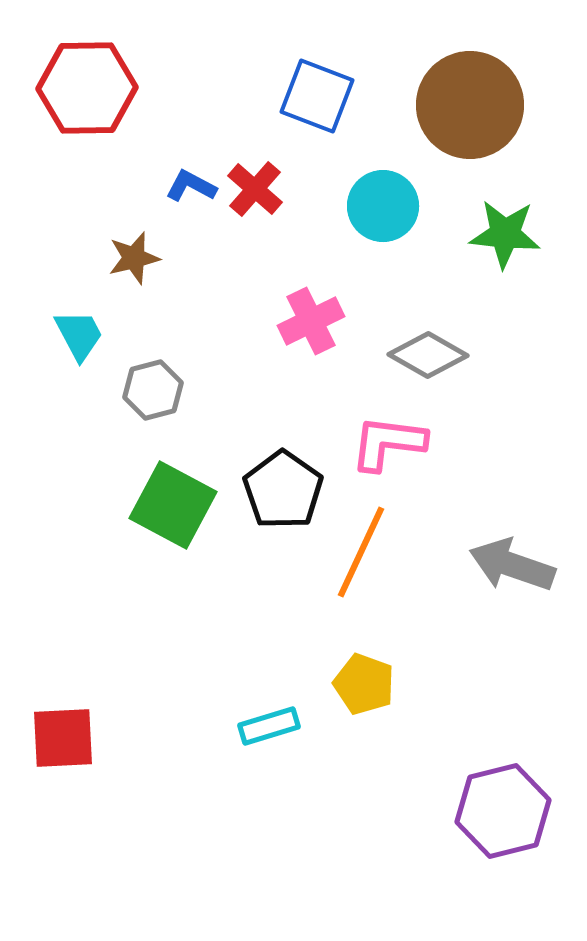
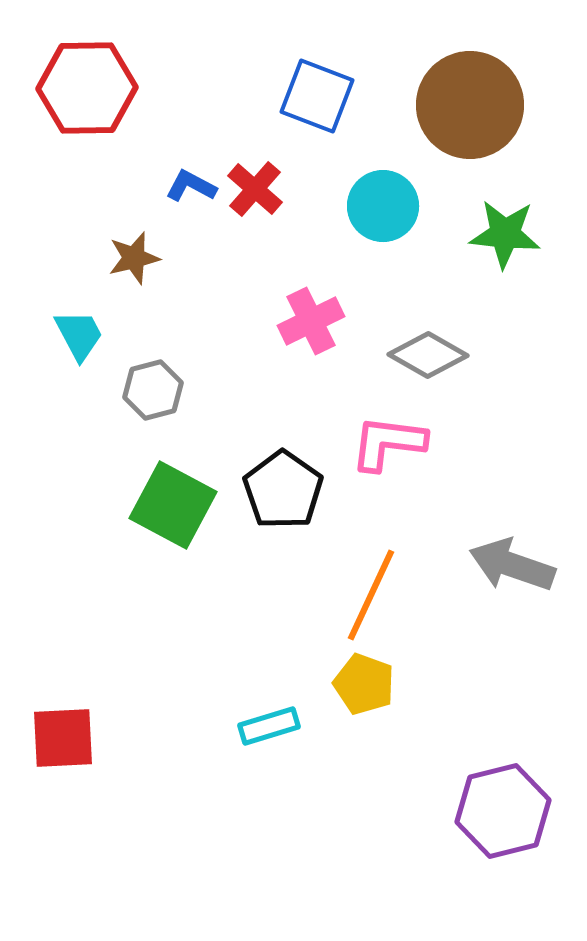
orange line: moved 10 px right, 43 px down
